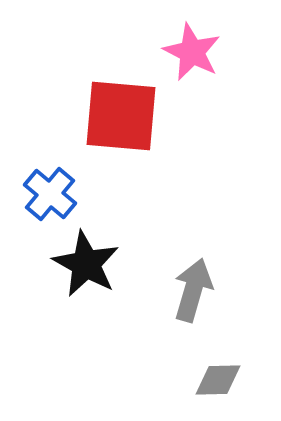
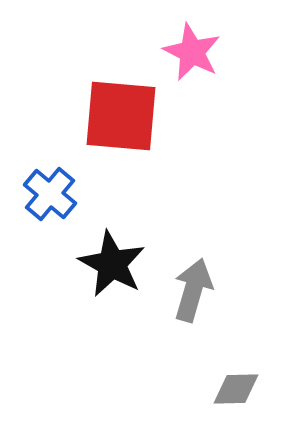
black star: moved 26 px right
gray diamond: moved 18 px right, 9 px down
